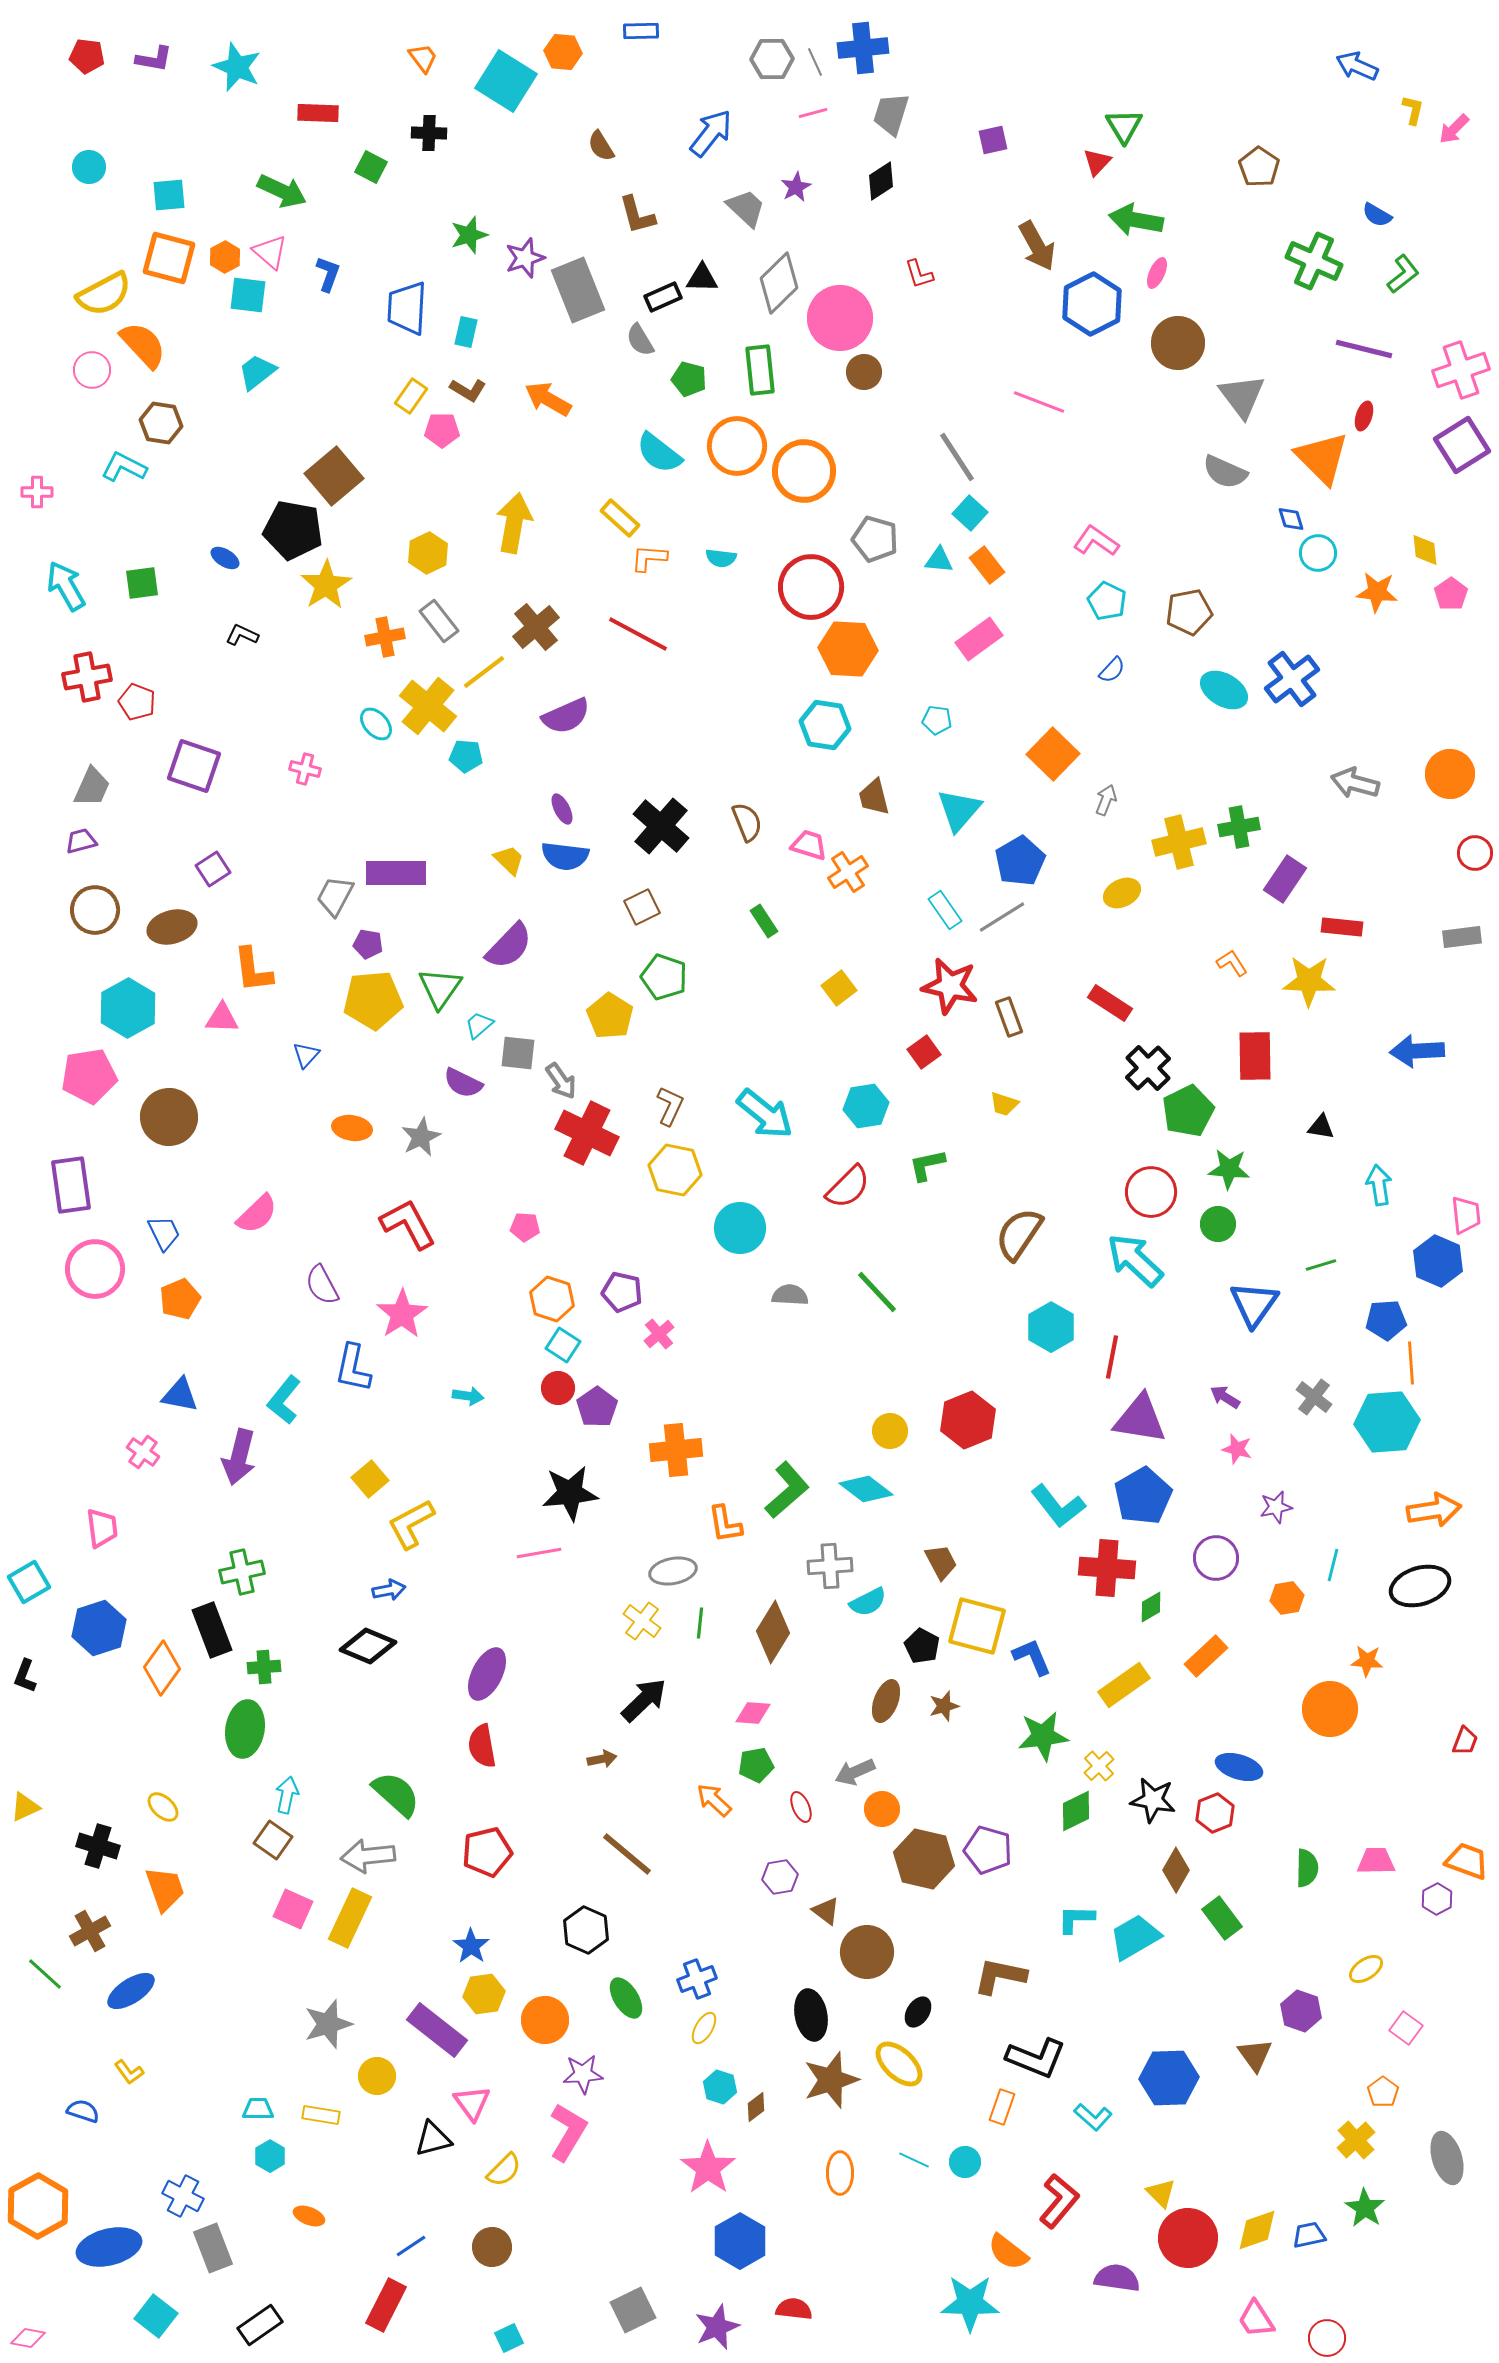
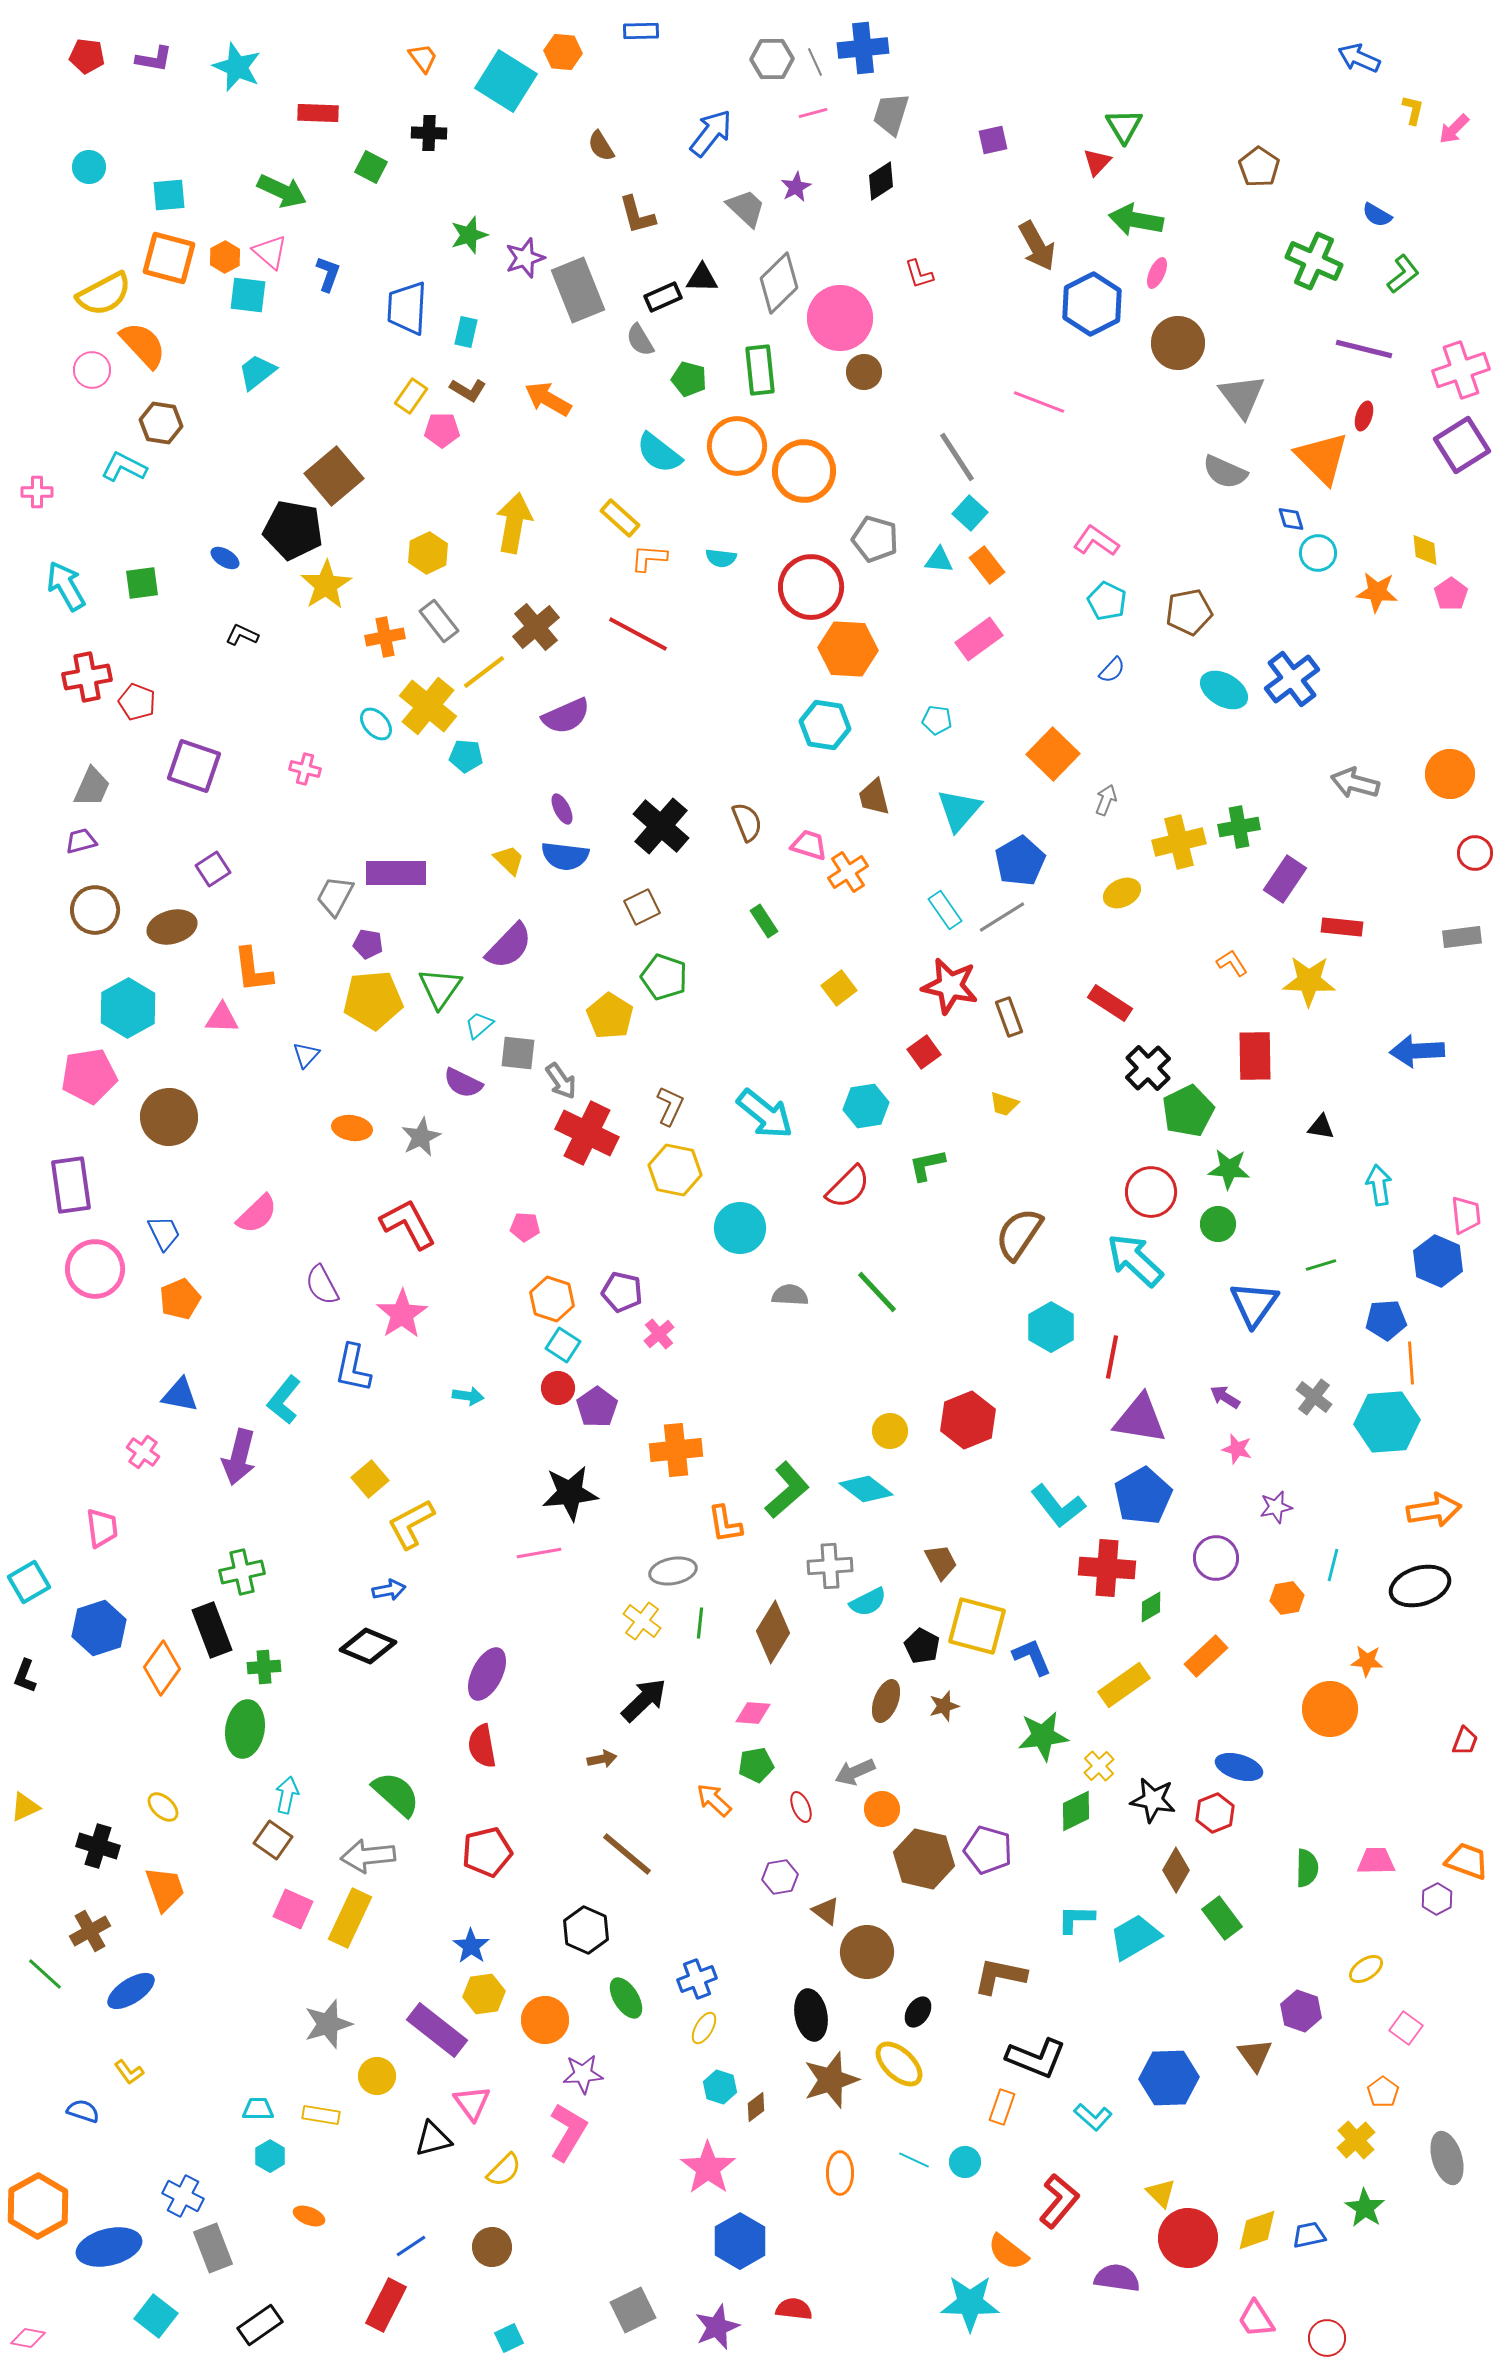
blue arrow at (1357, 66): moved 2 px right, 8 px up
